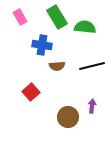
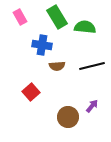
purple arrow: rotated 32 degrees clockwise
